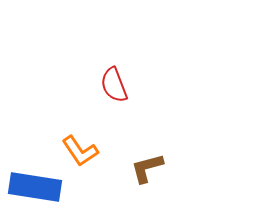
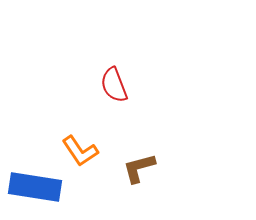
brown L-shape: moved 8 px left
